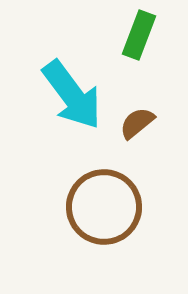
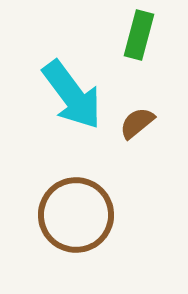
green rectangle: rotated 6 degrees counterclockwise
brown circle: moved 28 px left, 8 px down
